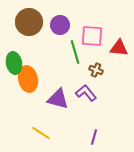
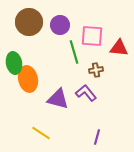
green line: moved 1 px left
brown cross: rotated 32 degrees counterclockwise
purple line: moved 3 px right
